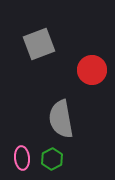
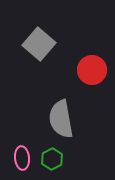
gray square: rotated 28 degrees counterclockwise
